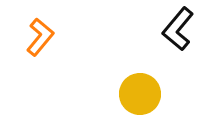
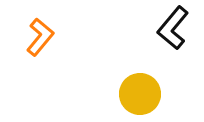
black L-shape: moved 5 px left, 1 px up
